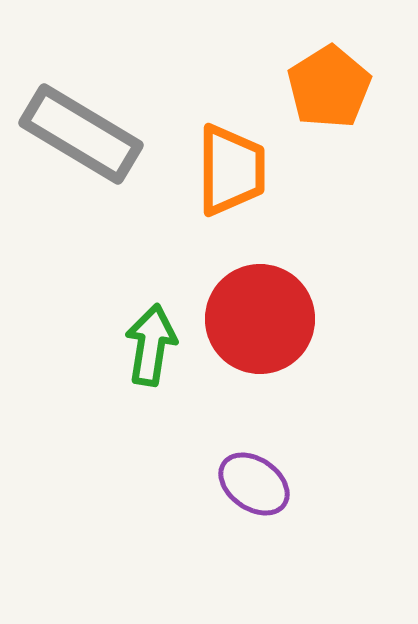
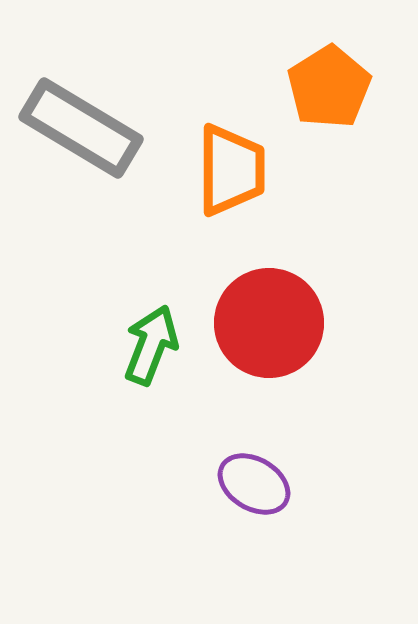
gray rectangle: moved 6 px up
red circle: moved 9 px right, 4 px down
green arrow: rotated 12 degrees clockwise
purple ellipse: rotated 4 degrees counterclockwise
